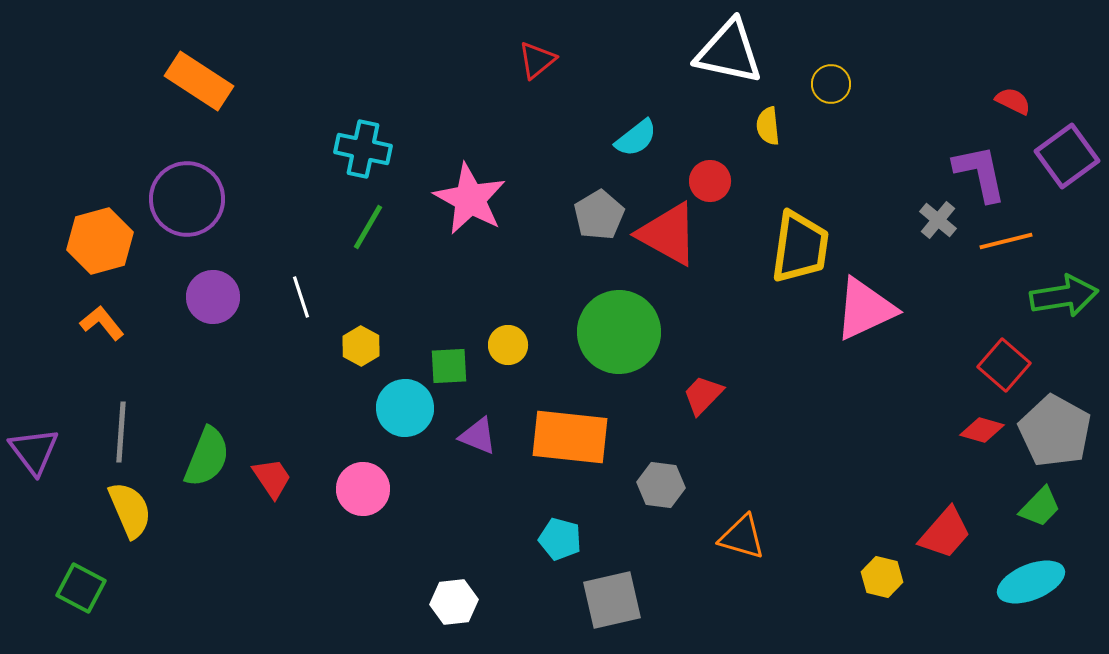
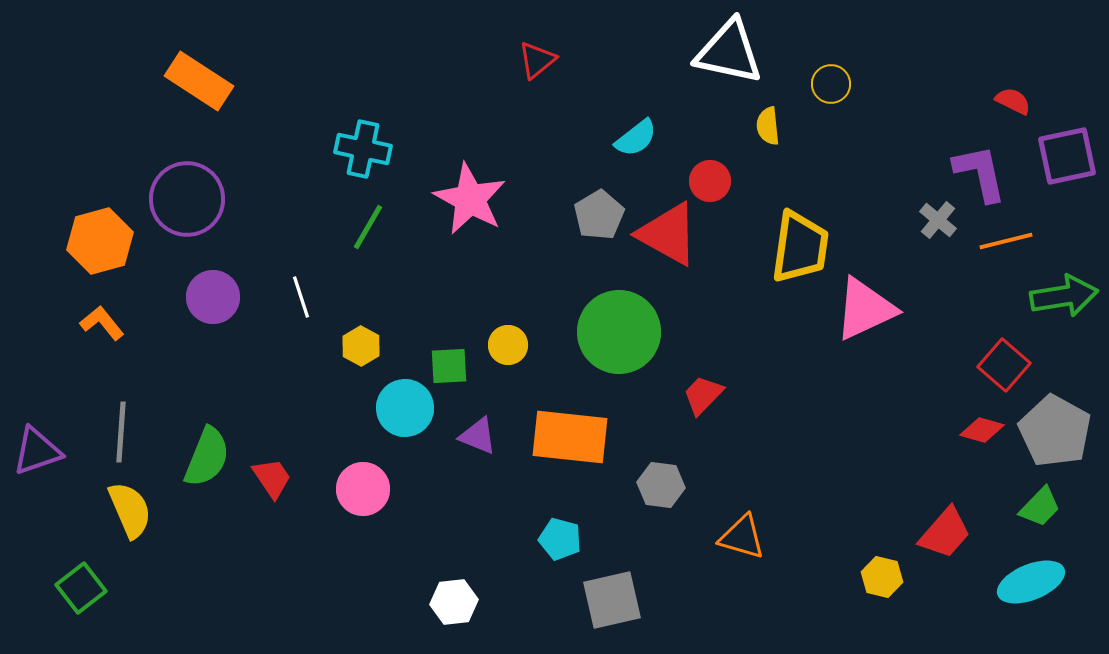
purple square at (1067, 156): rotated 24 degrees clockwise
purple triangle at (34, 451): moved 3 px right; rotated 48 degrees clockwise
green square at (81, 588): rotated 24 degrees clockwise
